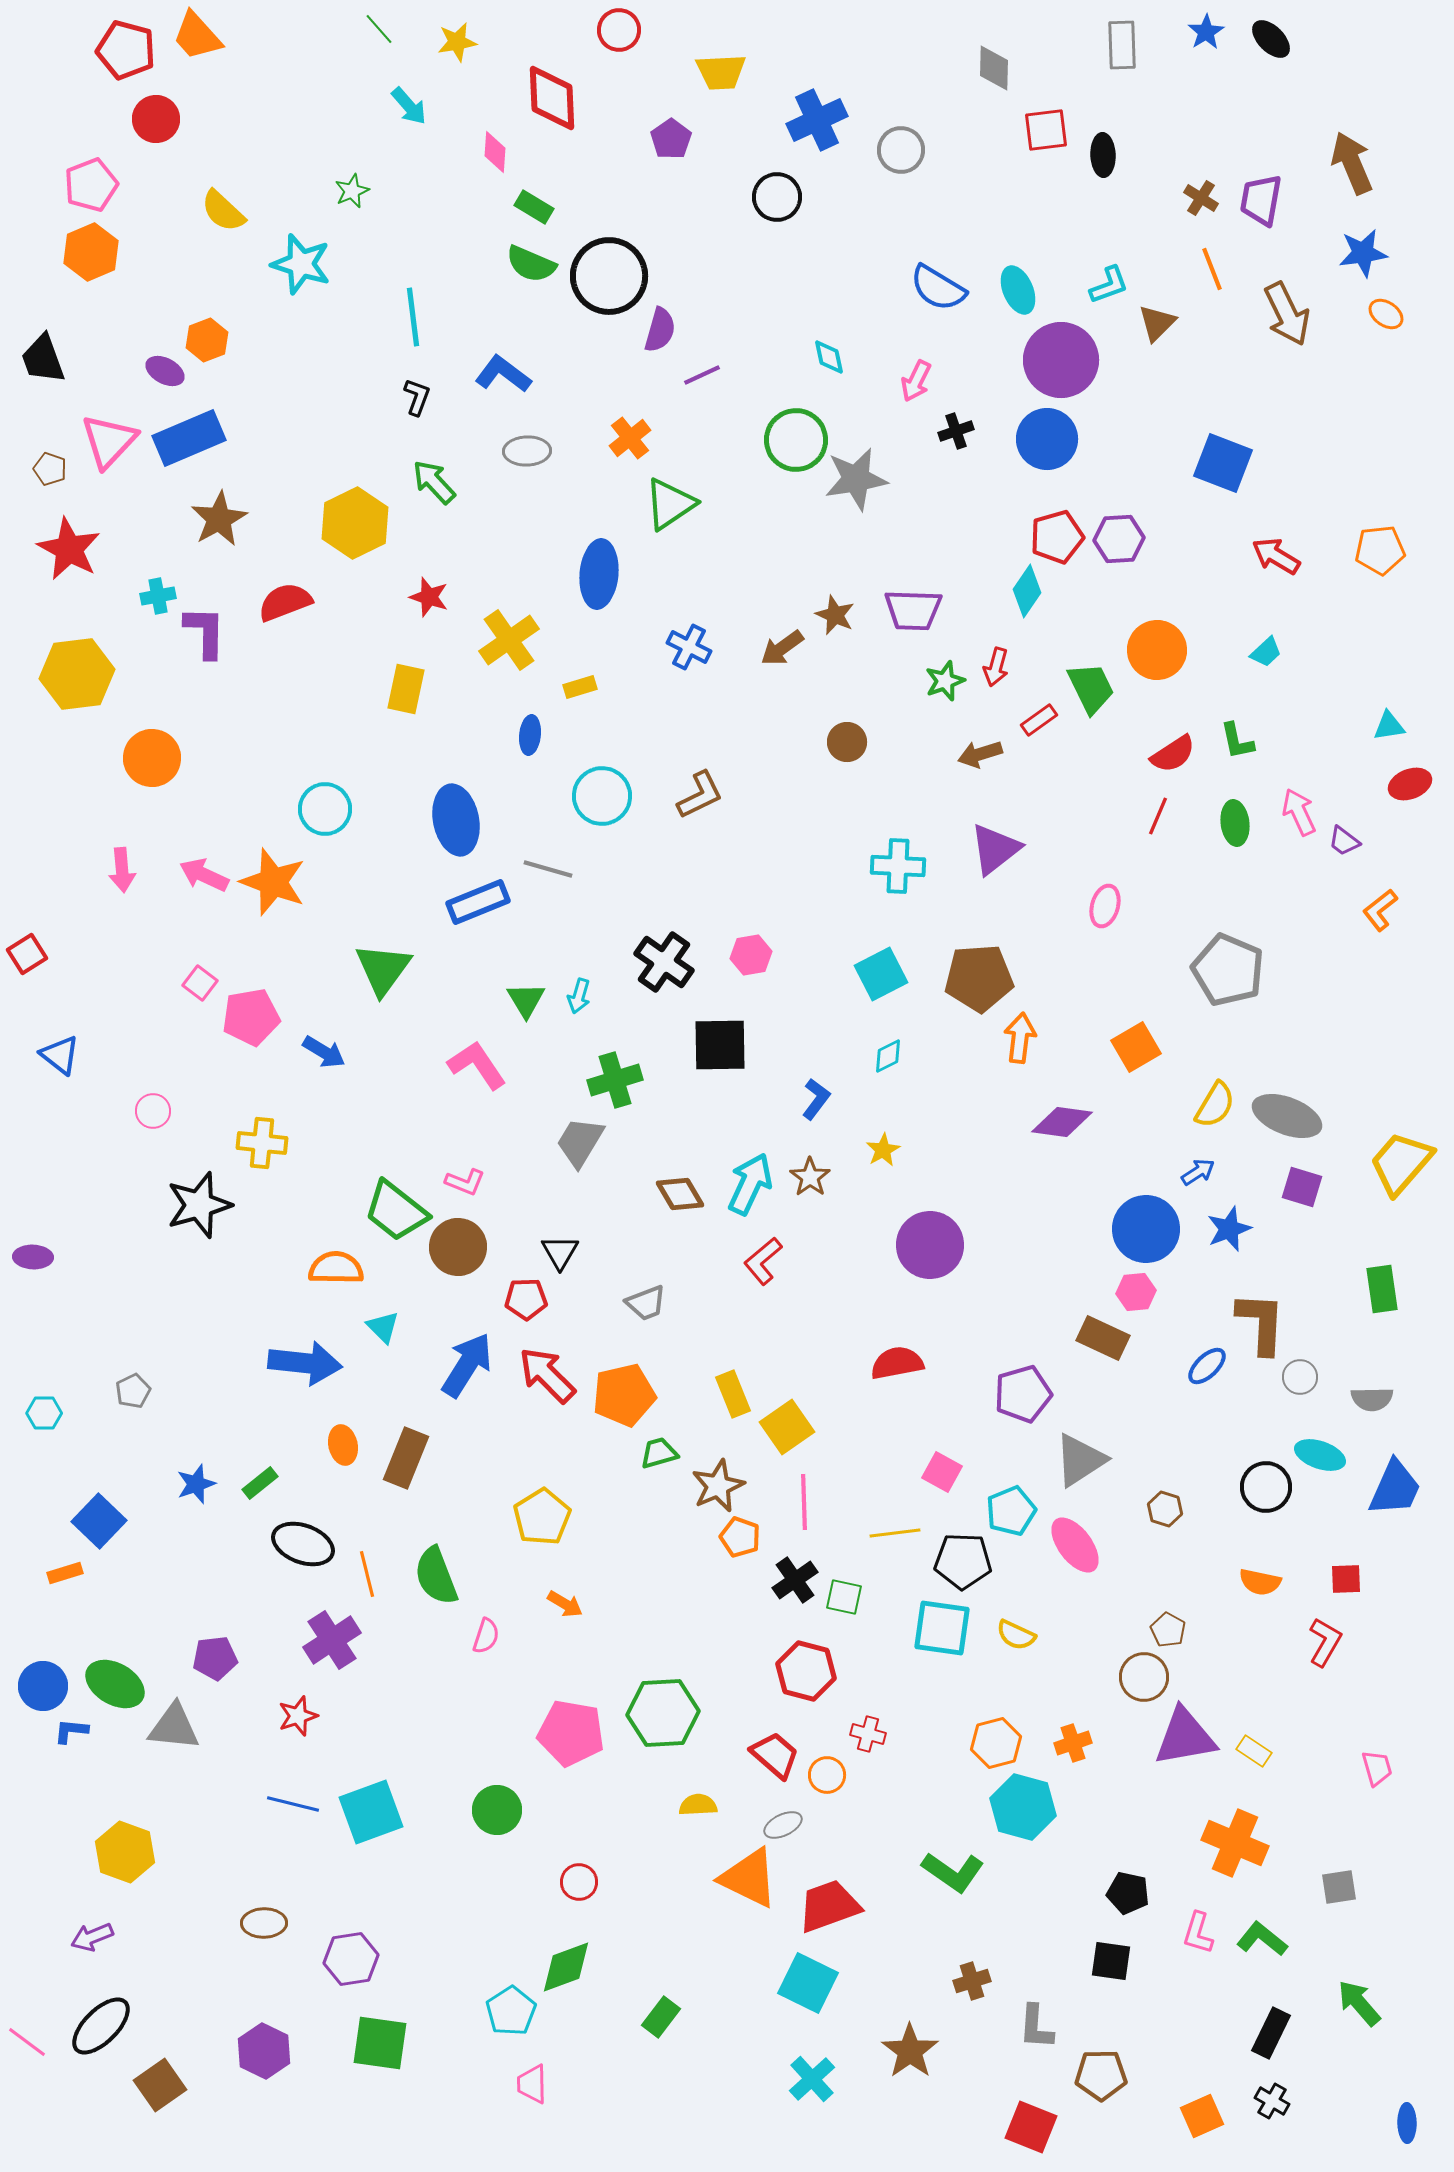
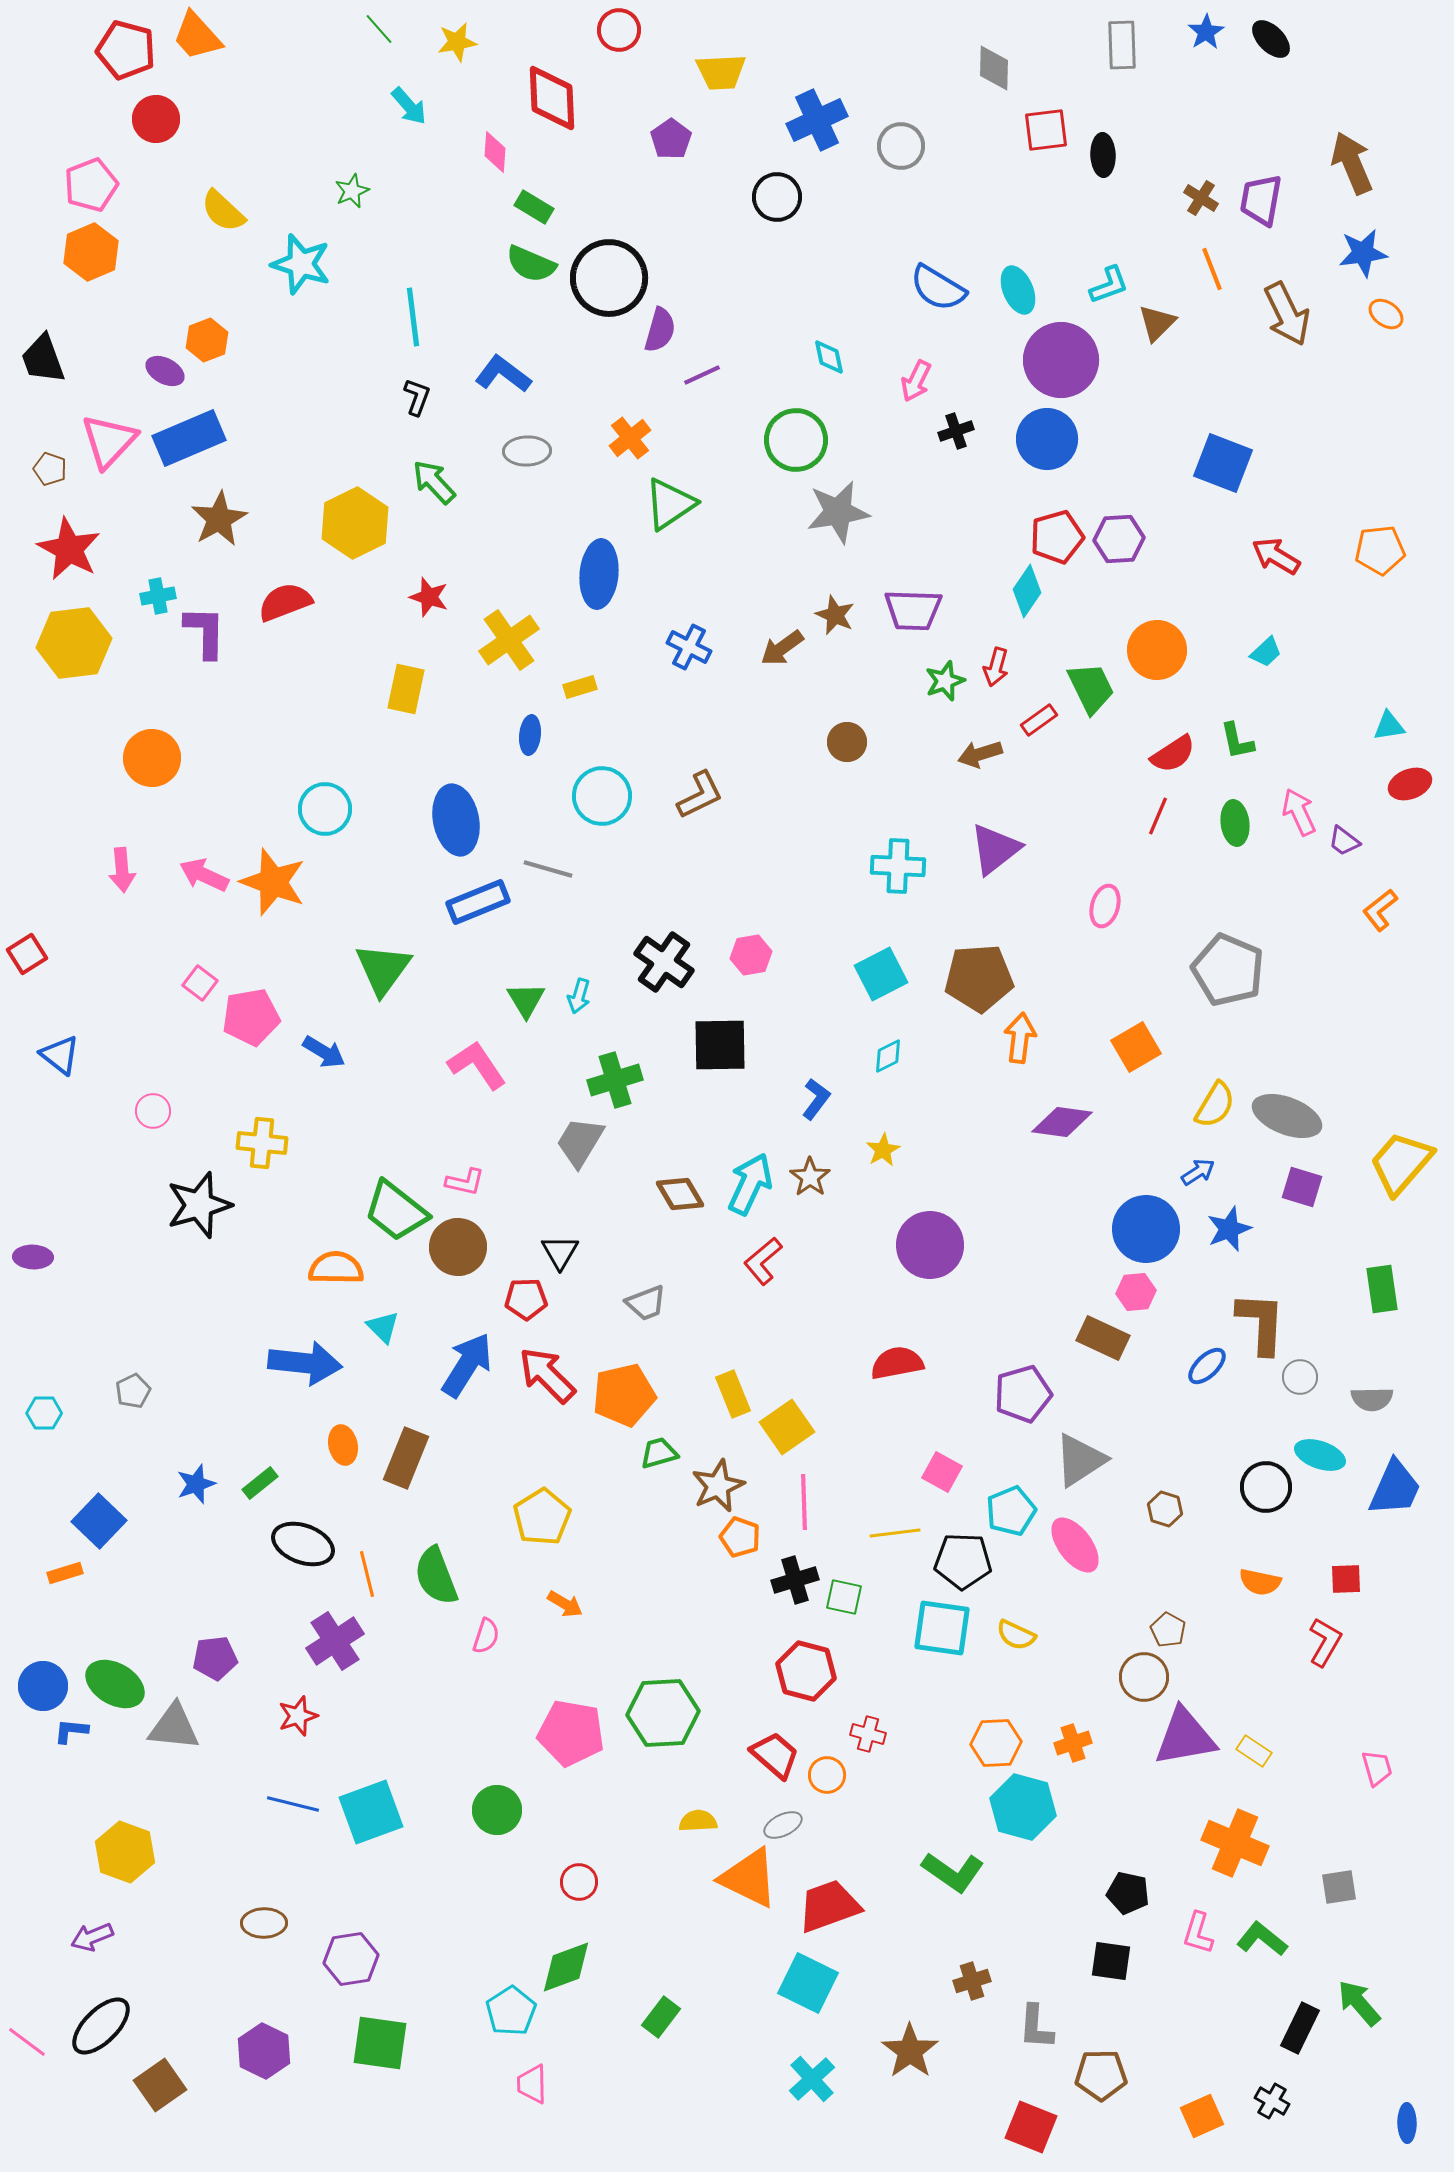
gray circle at (901, 150): moved 4 px up
black circle at (609, 276): moved 2 px down
gray star at (856, 479): moved 18 px left, 33 px down
yellow hexagon at (77, 674): moved 3 px left, 31 px up
pink L-shape at (465, 1182): rotated 9 degrees counterclockwise
black cross at (795, 1580): rotated 18 degrees clockwise
purple cross at (332, 1640): moved 3 px right, 1 px down
orange hexagon at (996, 1743): rotated 12 degrees clockwise
yellow semicircle at (698, 1805): moved 16 px down
black rectangle at (1271, 2033): moved 29 px right, 5 px up
